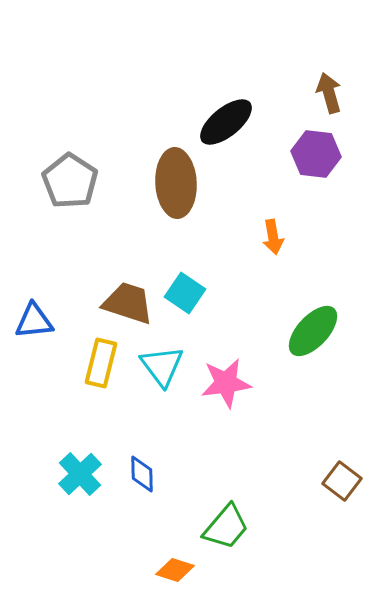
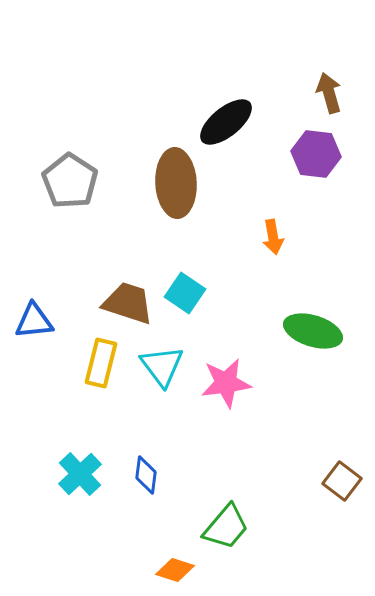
green ellipse: rotated 64 degrees clockwise
blue diamond: moved 4 px right, 1 px down; rotated 9 degrees clockwise
